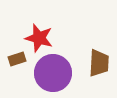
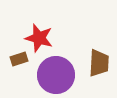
brown rectangle: moved 2 px right
purple circle: moved 3 px right, 2 px down
